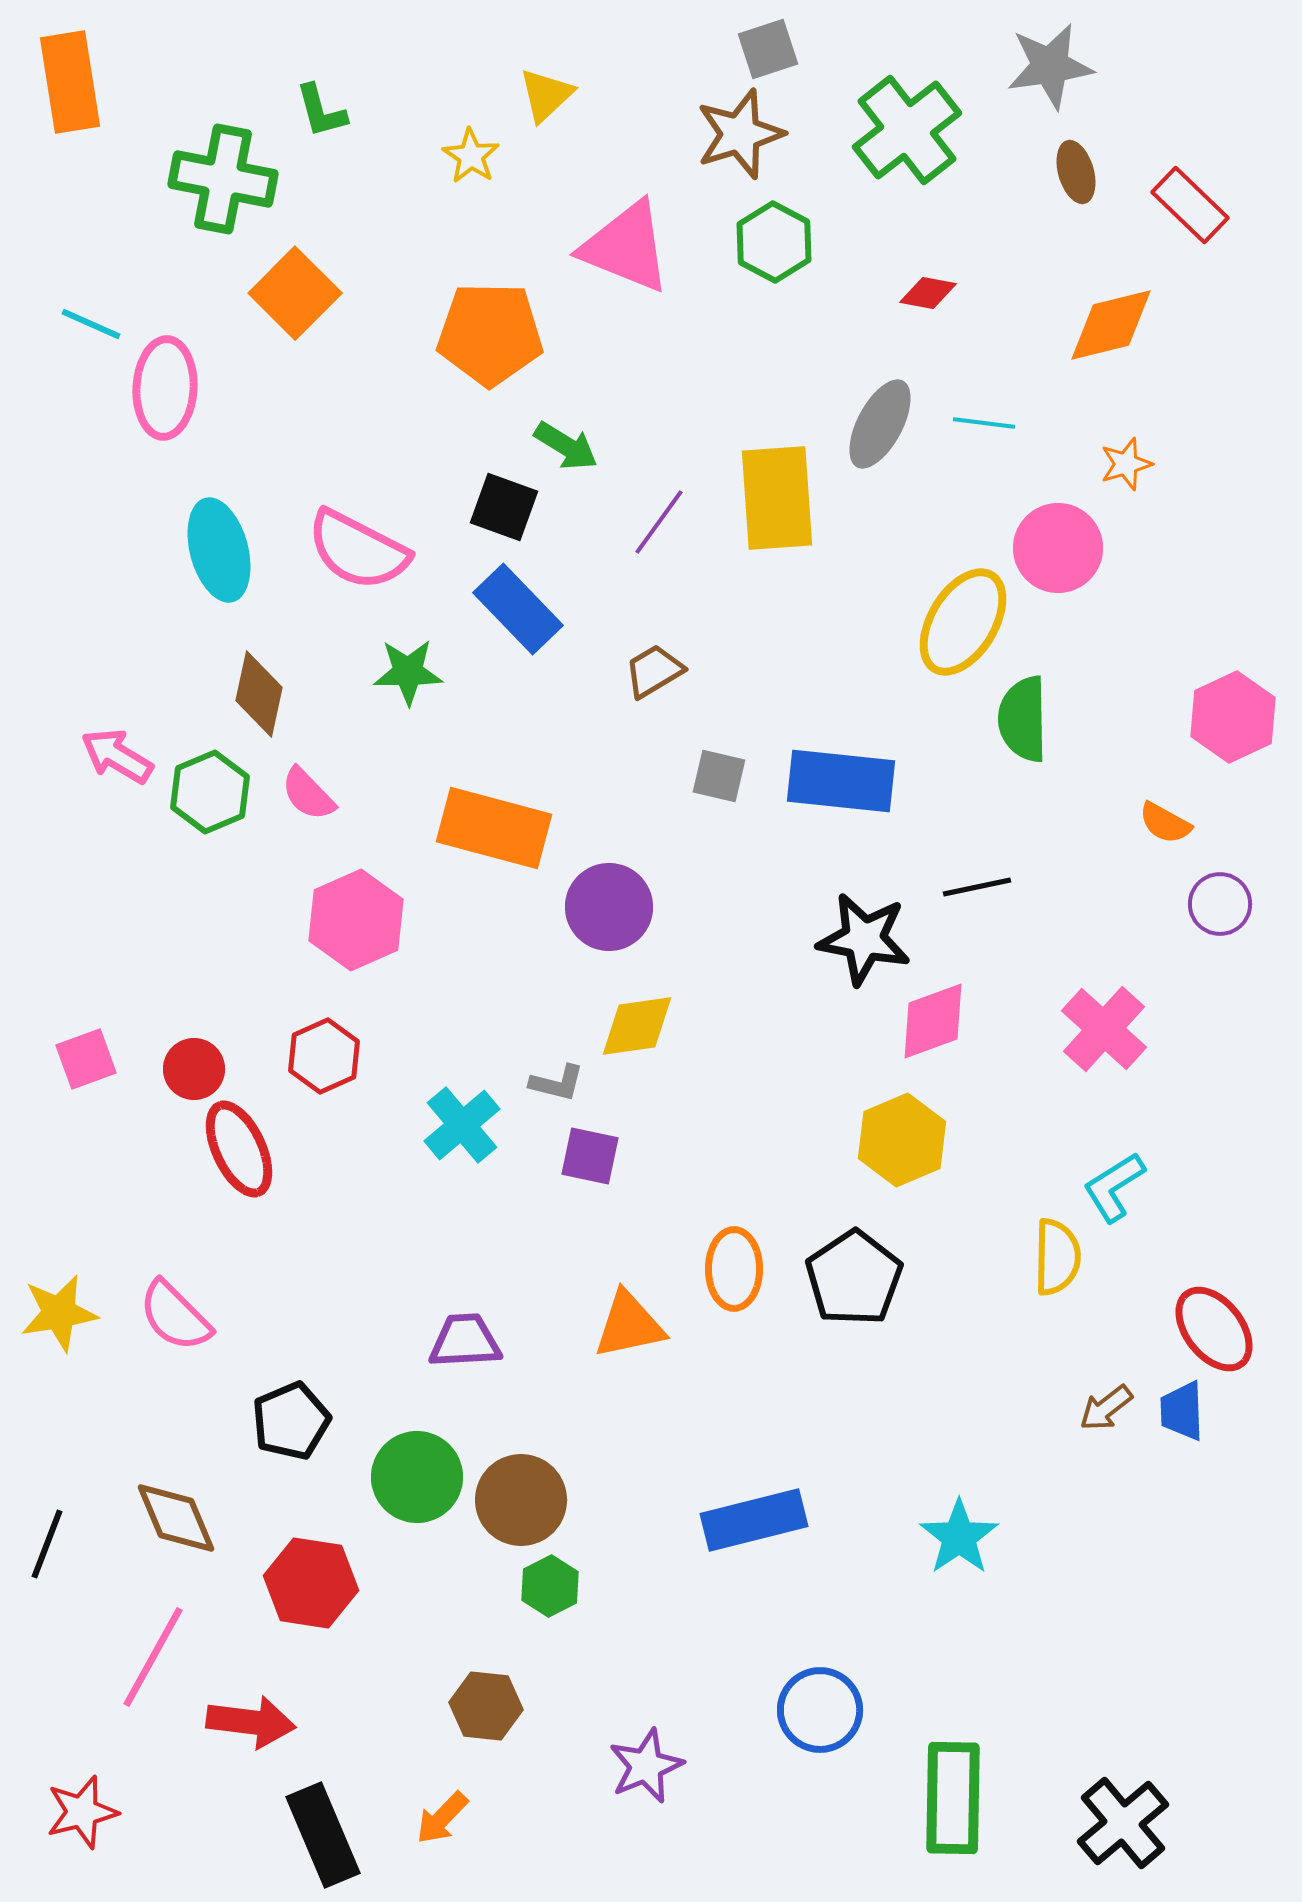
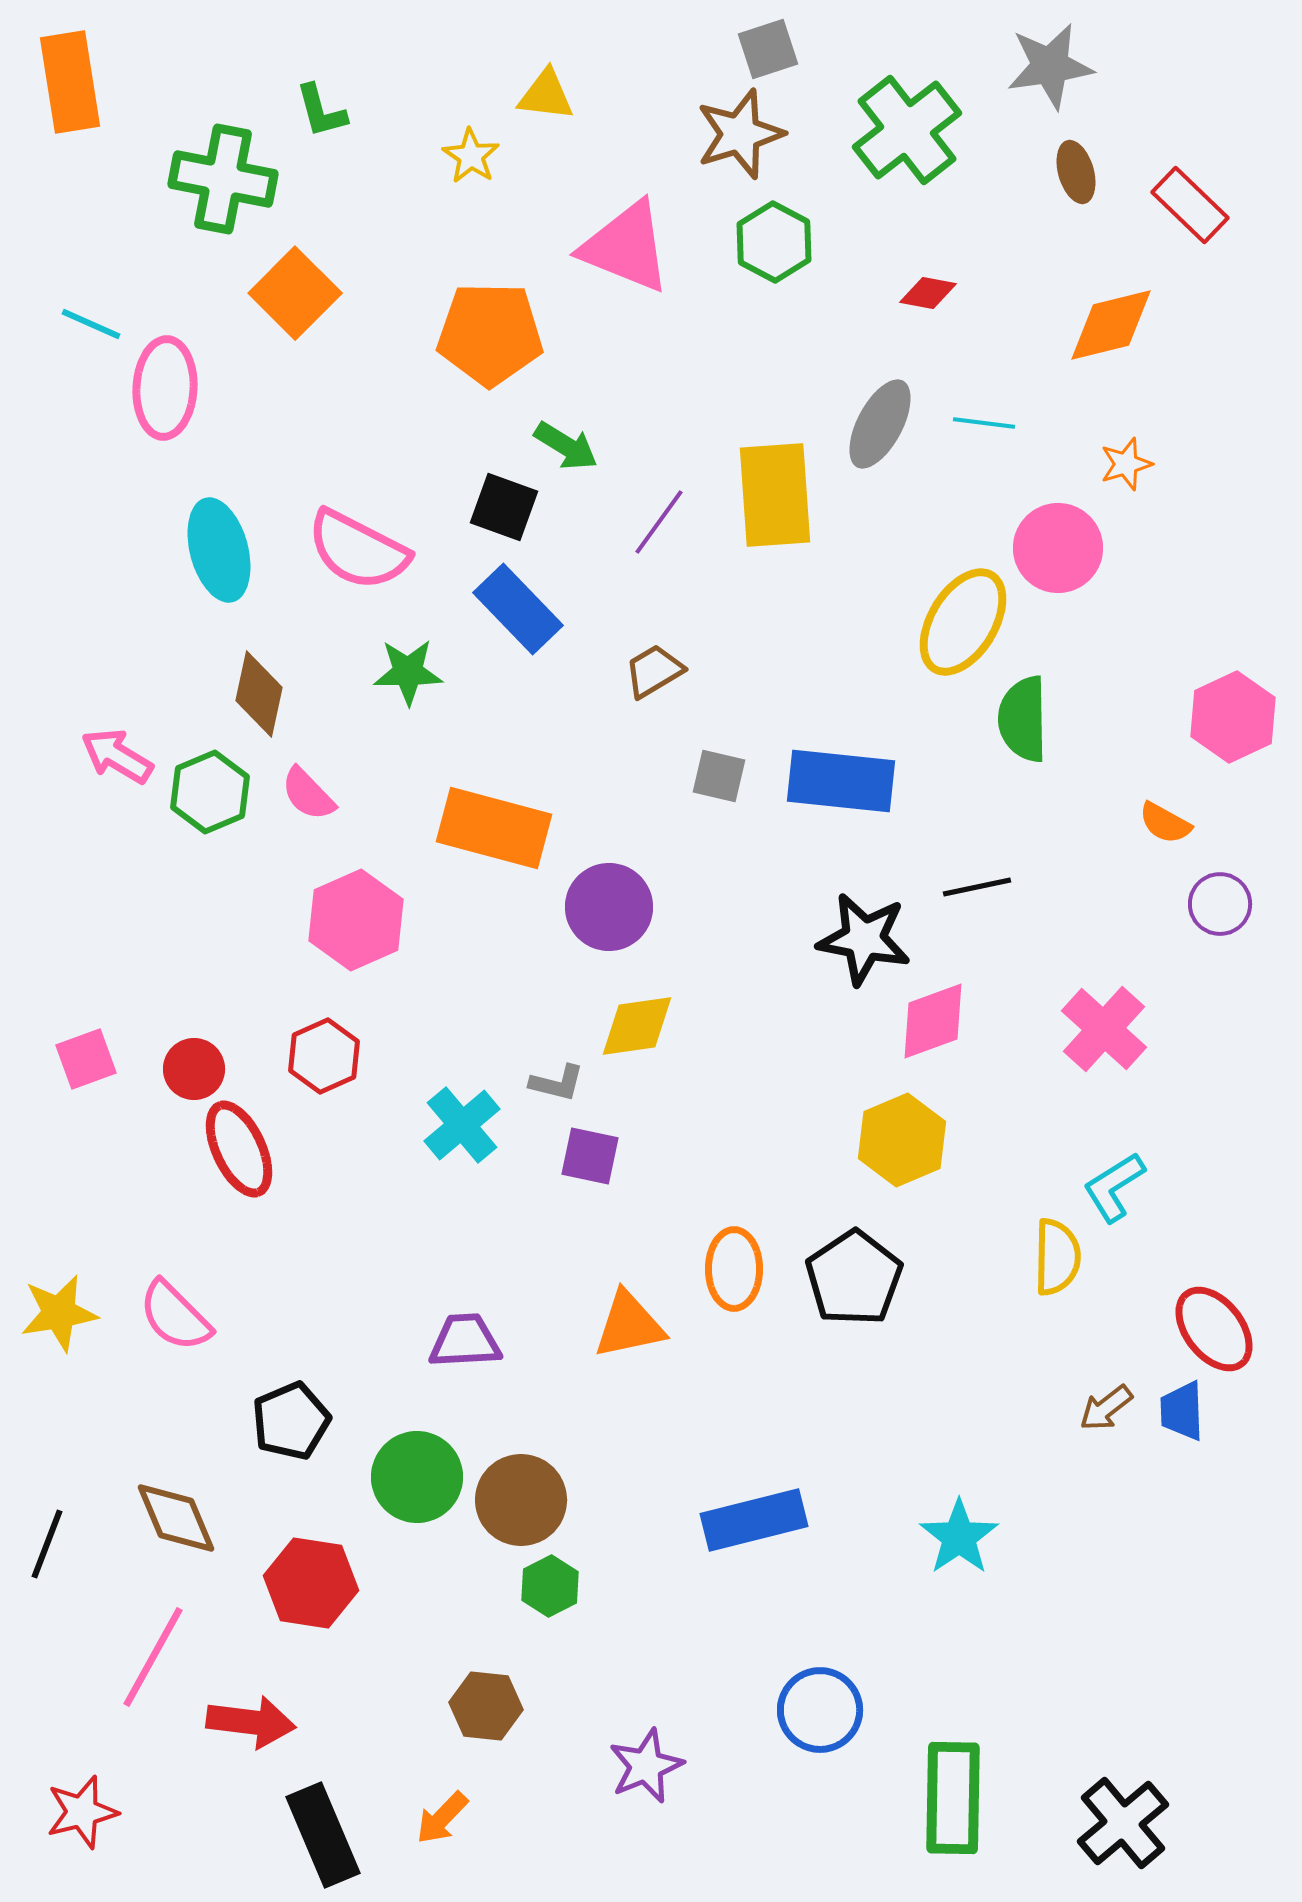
yellow triangle at (546, 95): rotated 50 degrees clockwise
yellow rectangle at (777, 498): moved 2 px left, 3 px up
